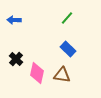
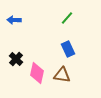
blue rectangle: rotated 21 degrees clockwise
